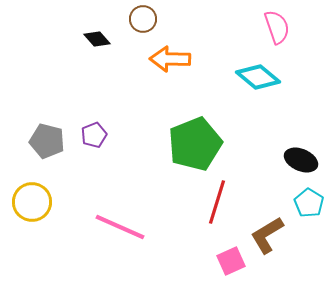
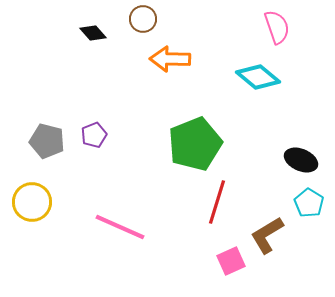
black diamond: moved 4 px left, 6 px up
